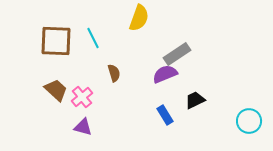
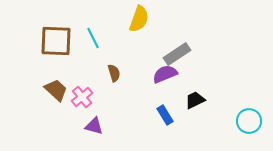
yellow semicircle: moved 1 px down
purple triangle: moved 11 px right, 1 px up
